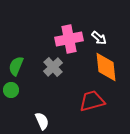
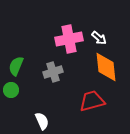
gray cross: moved 5 px down; rotated 24 degrees clockwise
